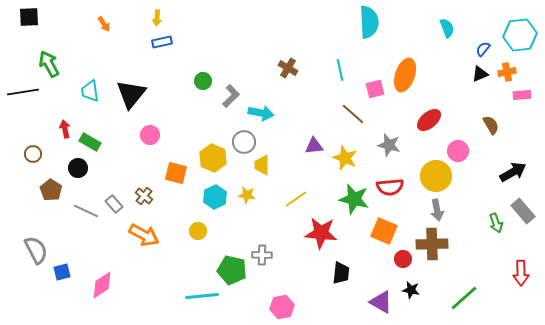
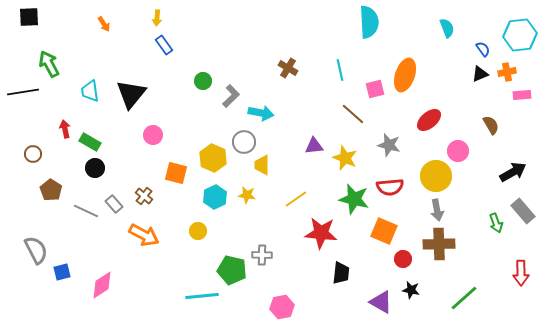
blue rectangle at (162, 42): moved 2 px right, 3 px down; rotated 66 degrees clockwise
blue semicircle at (483, 49): rotated 105 degrees clockwise
pink circle at (150, 135): moved 3 px right
black circle at (78, 168): moved 17 px right
brown cross at (432, 244): moved 7 px right
